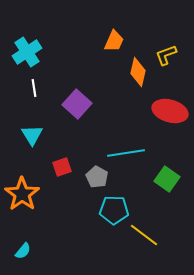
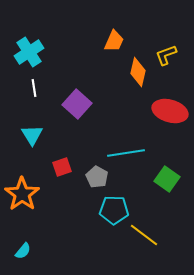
cyan cross: moved 2 px right
